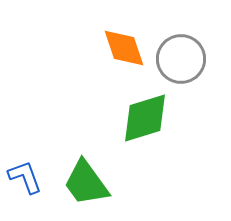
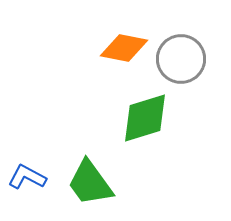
orange diamond: rotated 60 degrees counterclockwise
blue L-shape: moved 2 px right; rotated 42 degrees counterclockwise
green trapezoid: moved 4 px right
